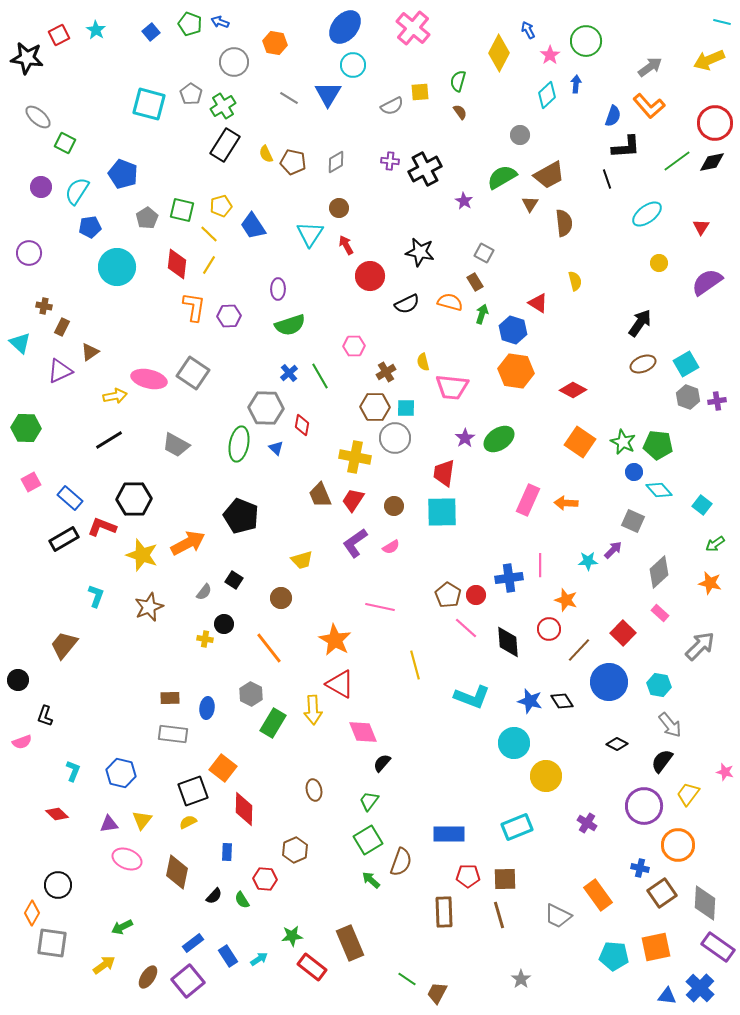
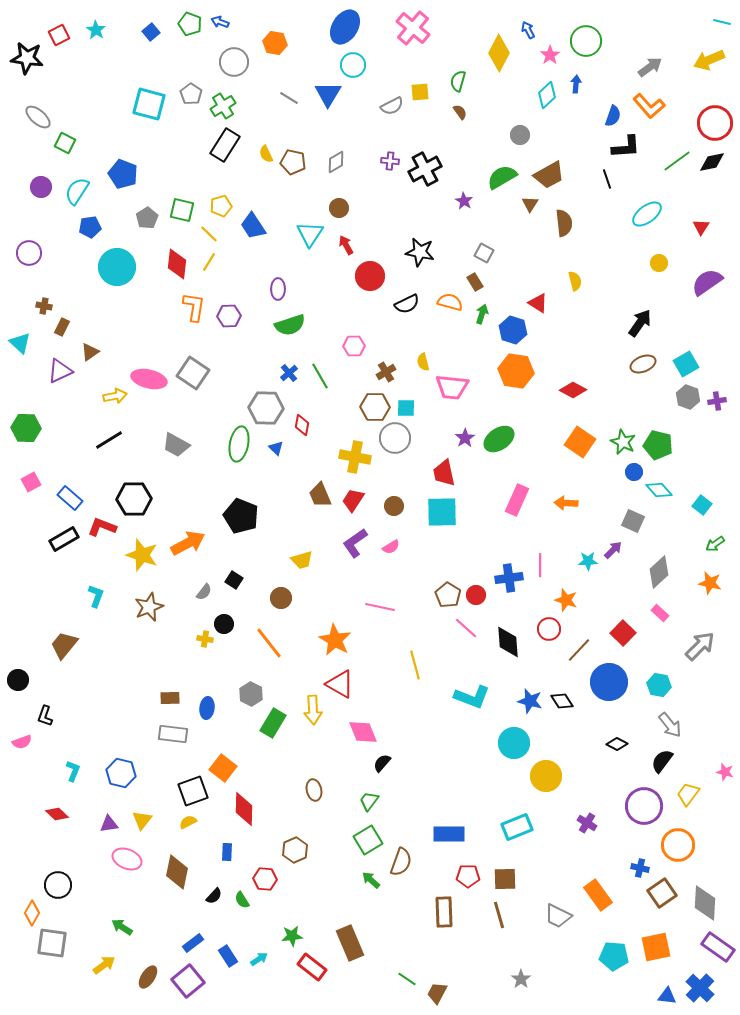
blue ellipse at (345, 27): rotated 8 degrees counterclockwise
yellow line at (209, 265): moved 3 px up
green pentagon at (658, 445): rotated 8 degrees clockwise
red trapezoid at (444, 473): rotated 20 degrees counterclockwise
pink rectangle at (528, 500): moved 11 px left
orange line at (269, 648): moved 5 px up
green arrow at (122, 927): rotated 60 degrees clockwise
